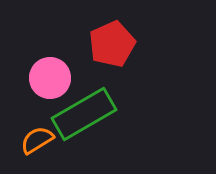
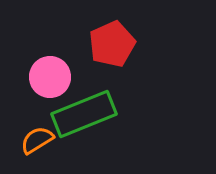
pink circle: moved 1 px up
green rectangle: rotated 8 degrees clockwise
